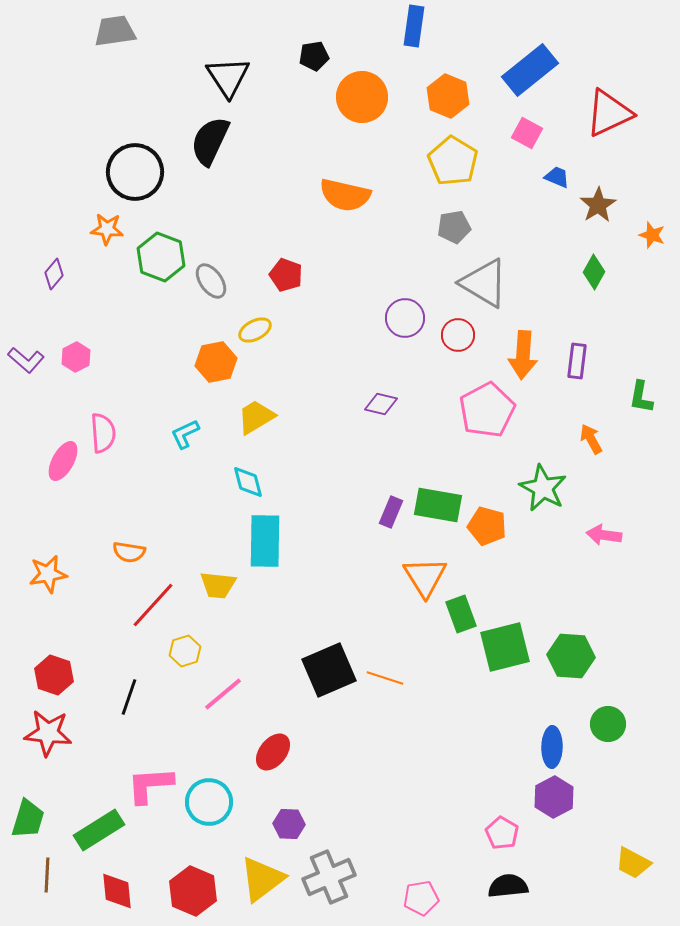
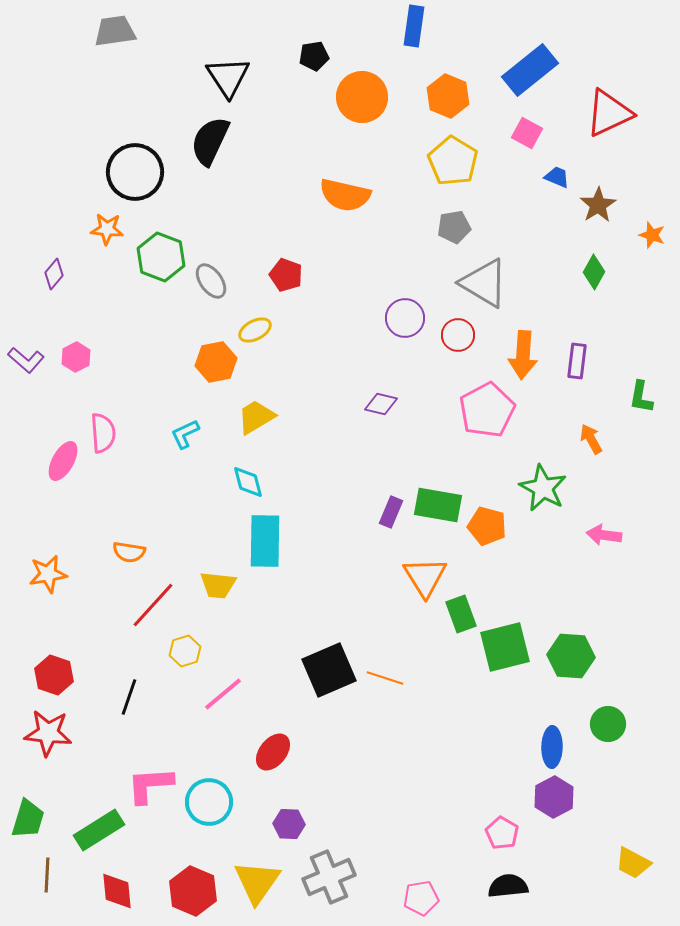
yellow triangle at (262, 879): moved 5 px left, 3 px down; rotated 18 degrees counterclockwise
